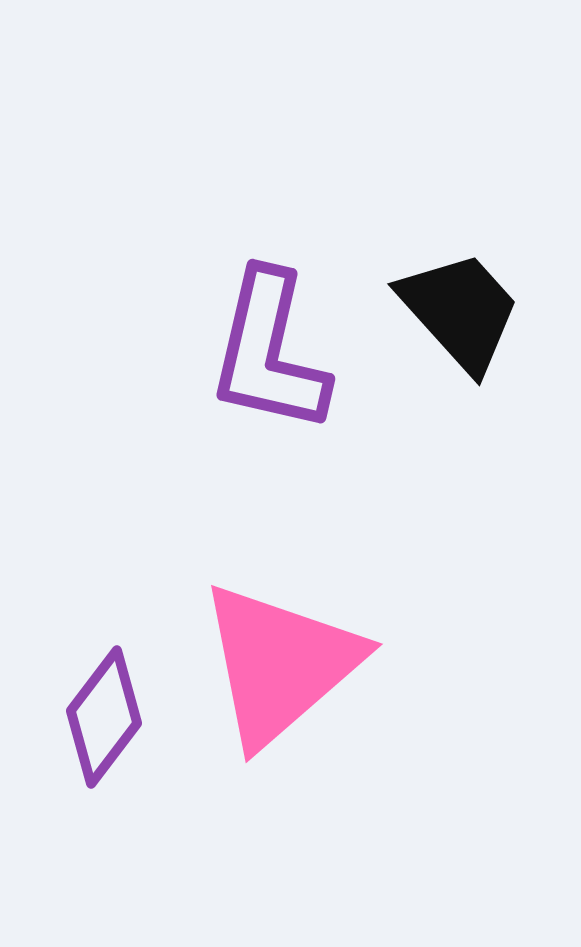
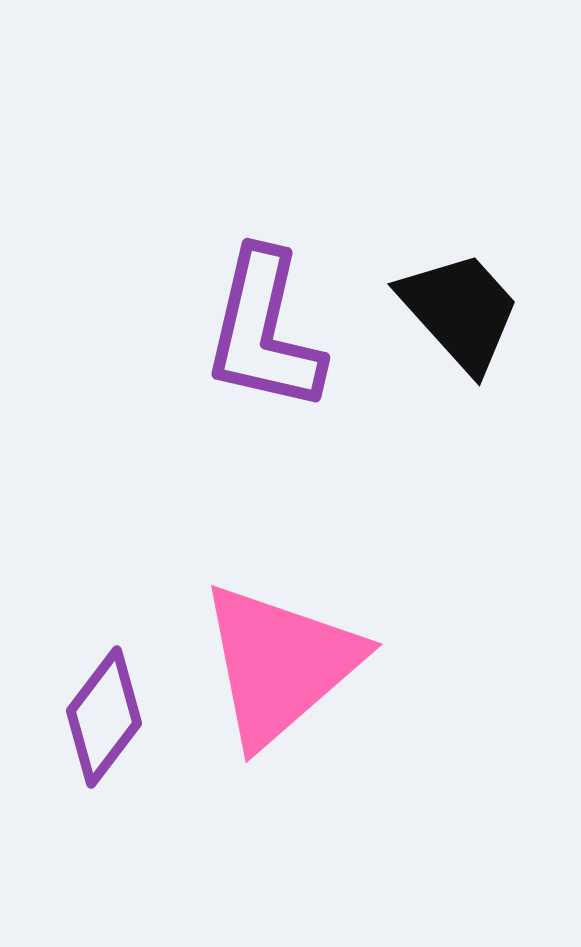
purple L-shape: moved 5 px left, 21 px up
